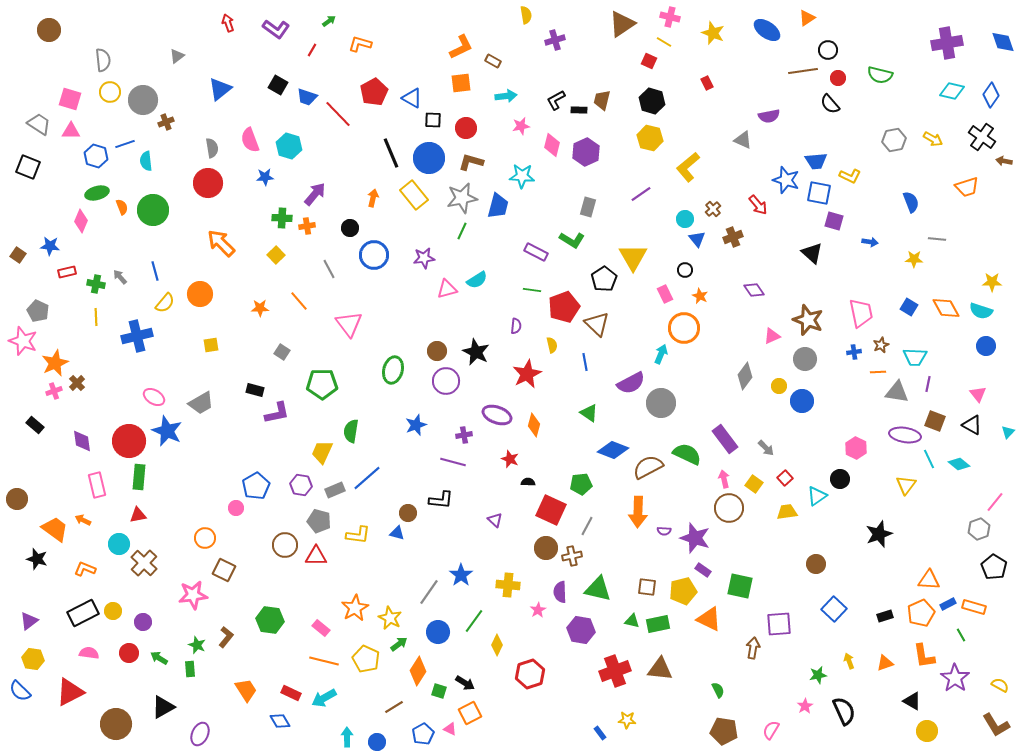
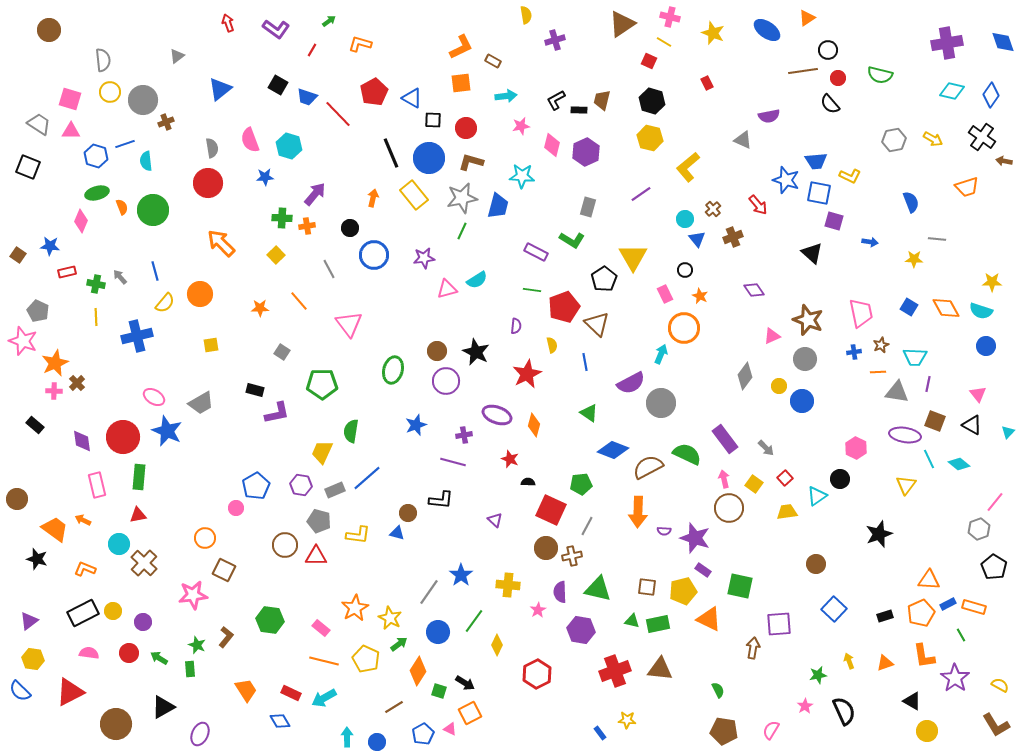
pink cross at (54, 391): rotated 21 degrees clockwise
red circle at (129, 441): moved 6 px left, 4 px up
red hexagon at (530, 674): moved 7 px right; rotated 8 degrees counterclockwise
